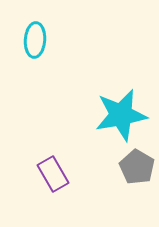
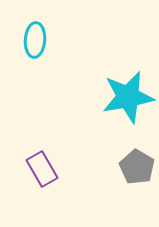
cyan star: moved 7 px right, 18 px up
purple rectangle: moved 11 px left, 5 px up
